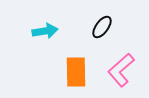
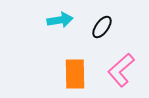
cyan arrow: moved 15 px right, 11 px up
orange rectangle: moved 1 px left, 2 px down
